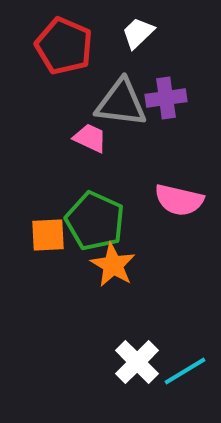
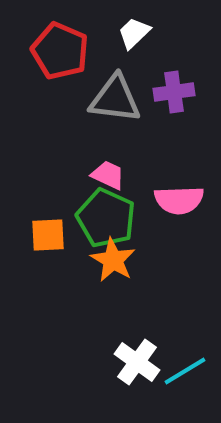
white trapezoid: moved 4 px left
red pentagon: moved 4 px left, 5 px down
purple cross: moved 8 px right, 6 px up
gray triangle: moved 6 px left, 4 px up
pink trapezoid: moved 18 px right, 37 px down
pink semicircle: rotated 15 degrees counterclockwise
green pentagon: moved 11 px right, 3 px up
orange star: moved 5 px up
white cross: rotated 9 degrees counterclockwise
